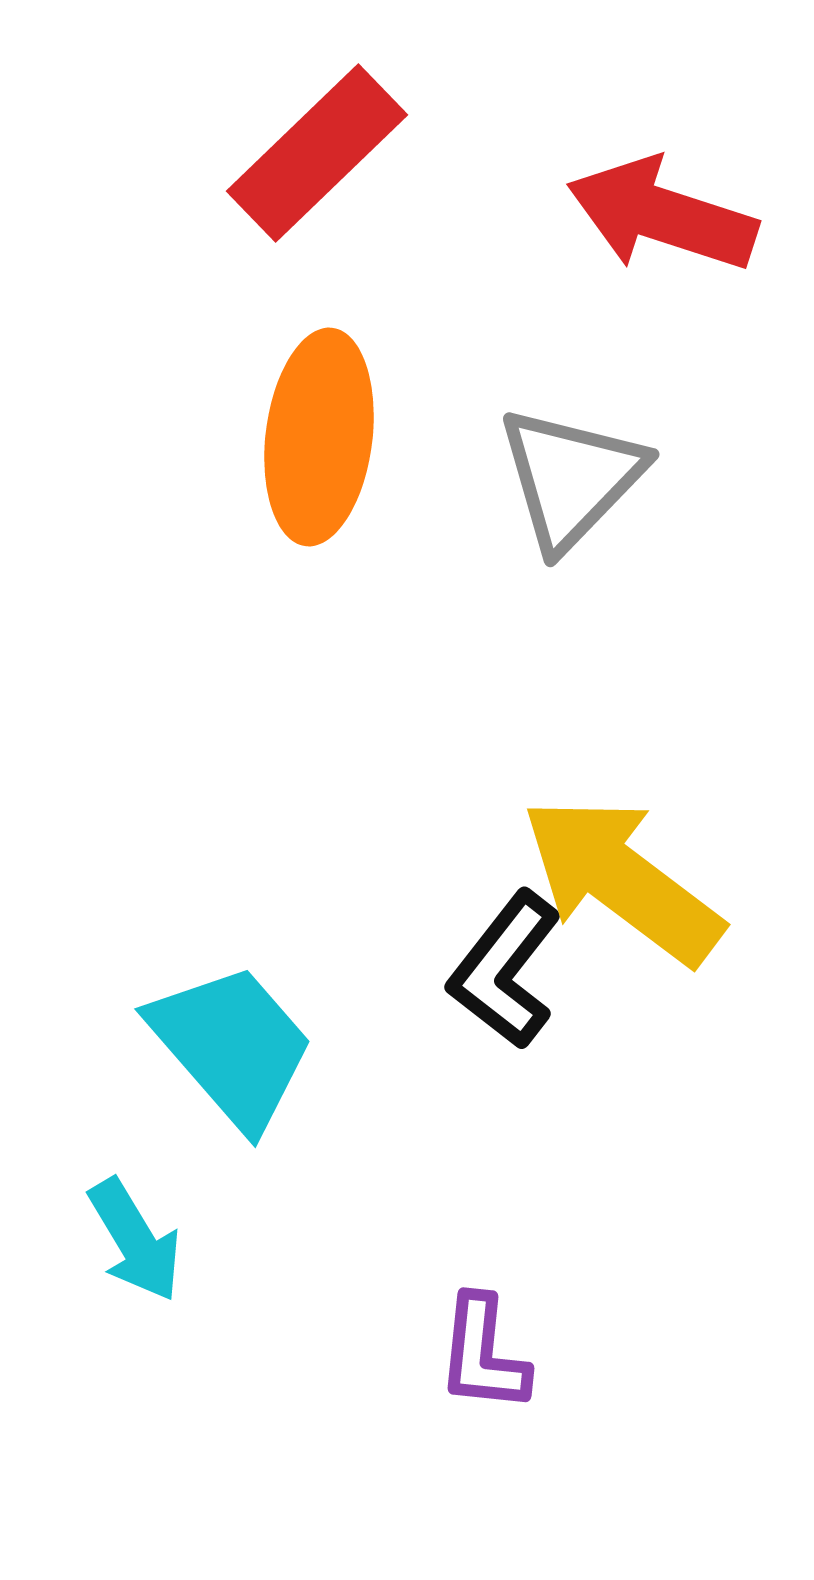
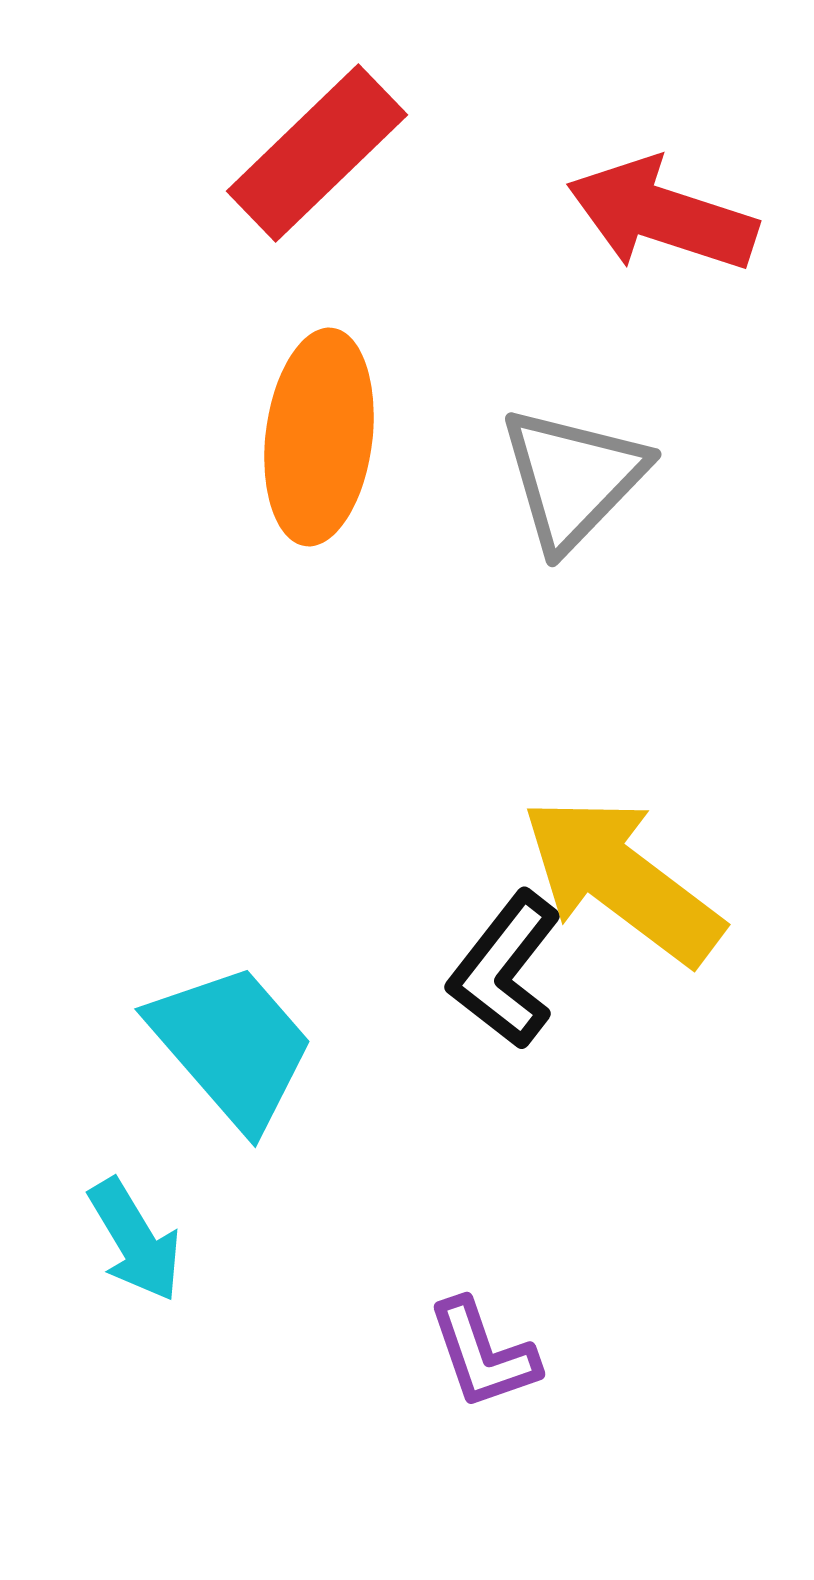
gray triangle: moved 2 px right
purple L-shape: rotated 25 degrees counterclockwise
